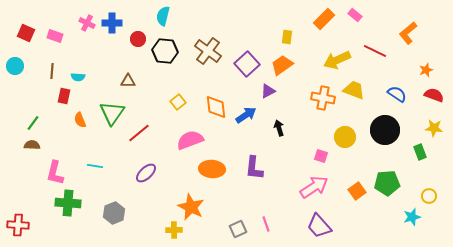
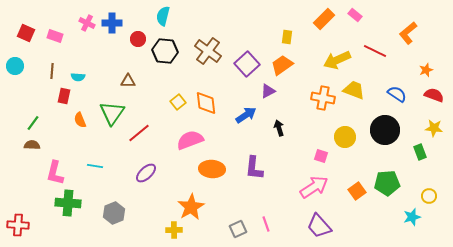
orange diamond at (216, 107): moved 10 px left, 4 px up
orange star at (191, 207): rotated 16 degrees clockwise
